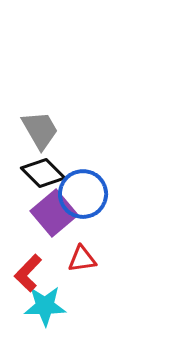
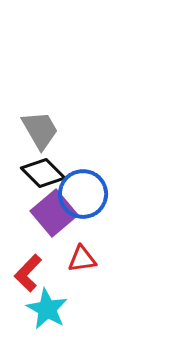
cyan star: moved 2 px right, 3 px down; rotated 30 degrees clockwise
